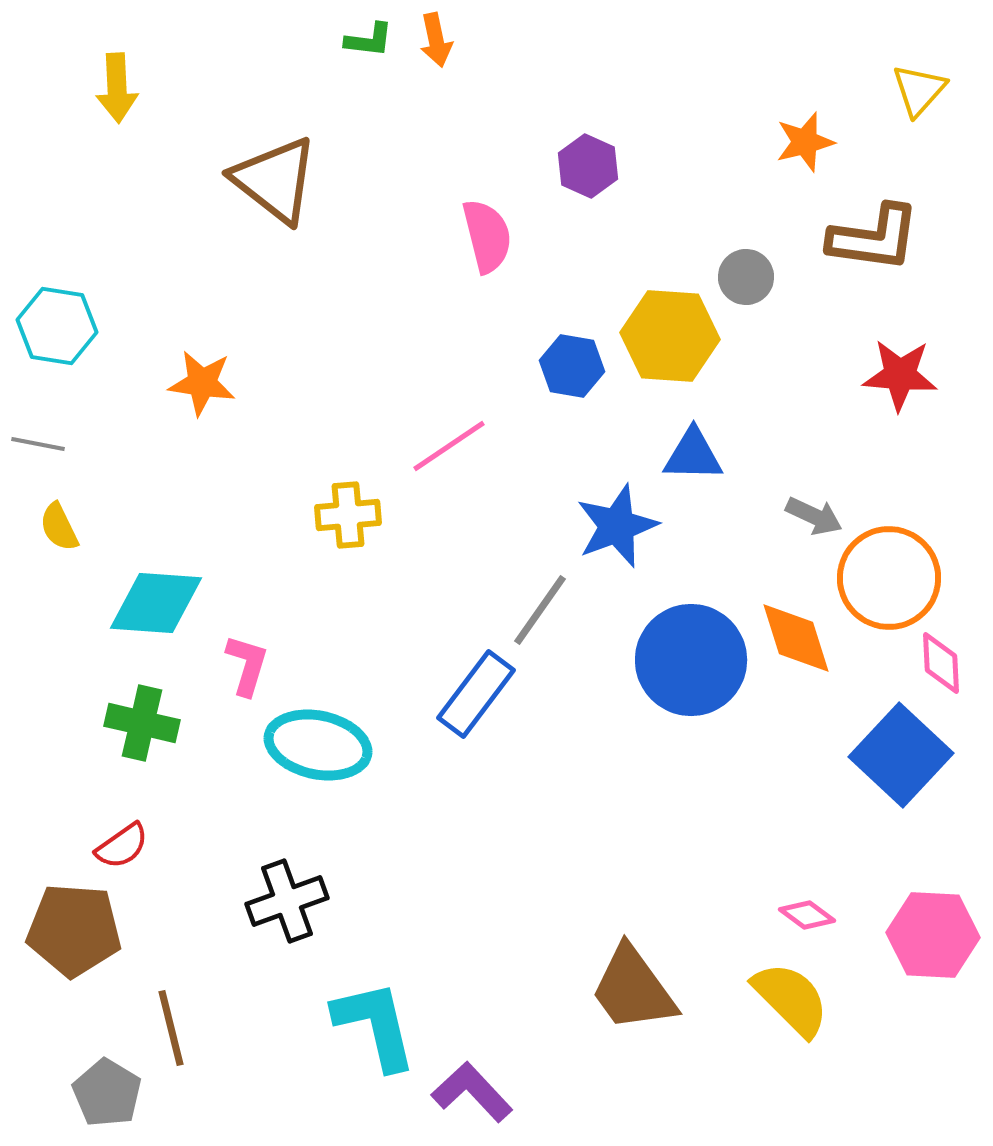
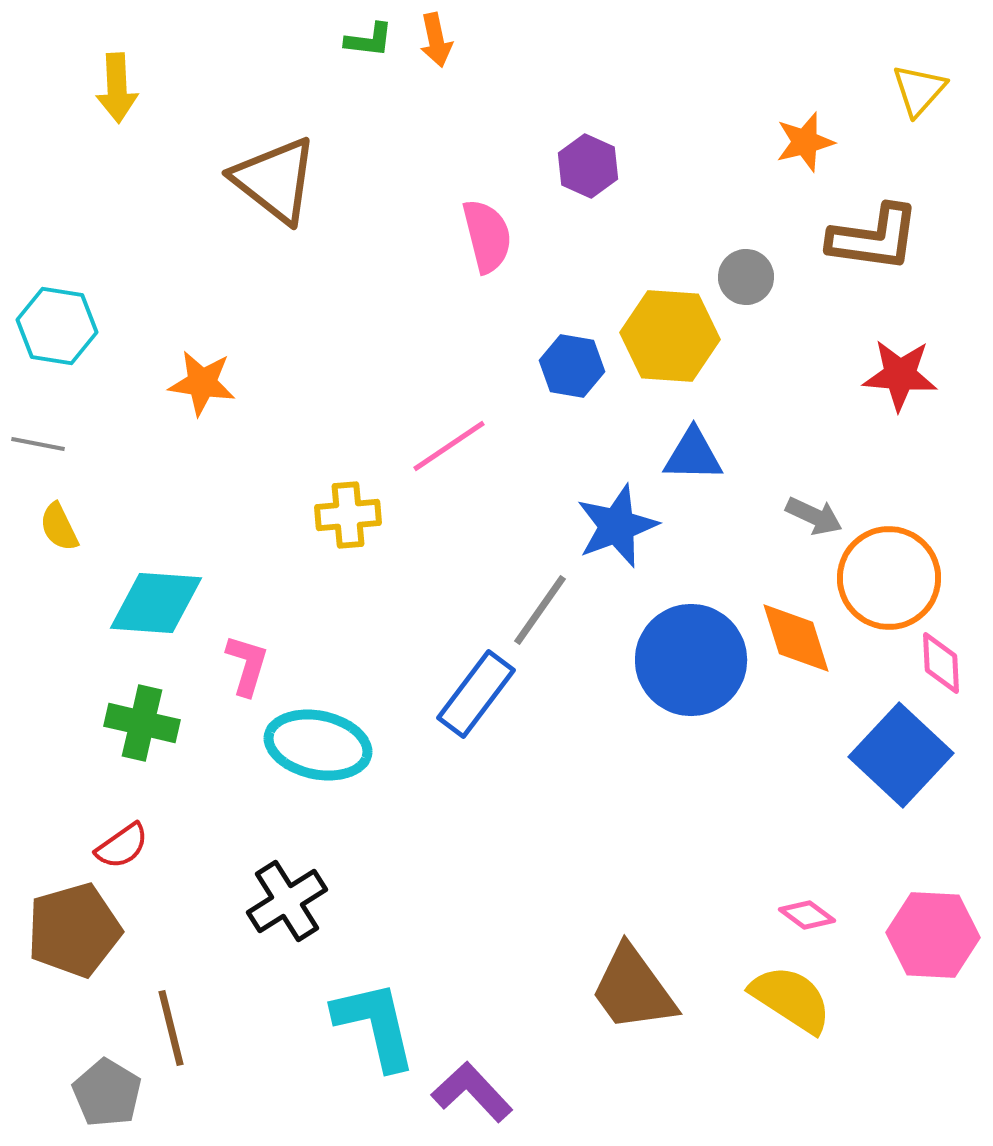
black cross at (287, 901): rotated 12 degrees counterclockwise
brown pentagon at (74, 930): rotated 20 degrees counterclockwise
yellow semicircle at (791, 999): rotated 12 degrees counterclockwise
